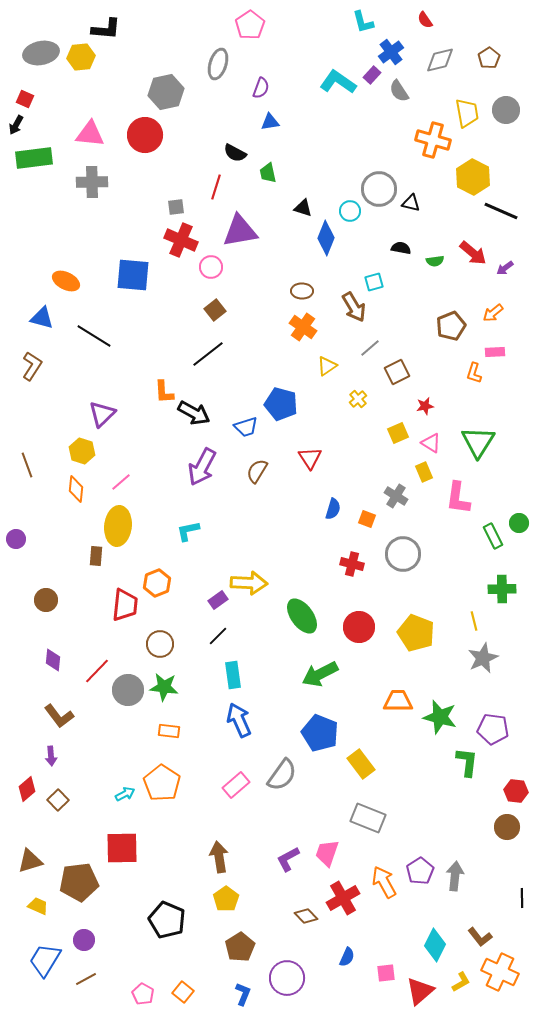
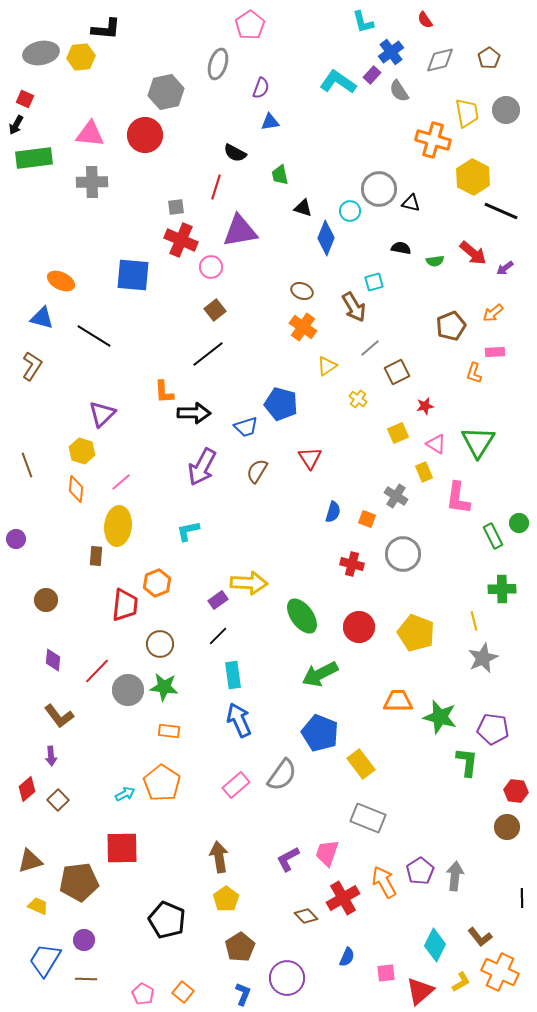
green trapezoid at (268, 173): moved 12 px right, 2 px down
orange ellipse at (66, 281): moved 5 px left
brown ellipse at (302, 291): rotated 20 degrees clockwise
yellow cross at (358, 399): rotated 12 degrees counterclockwise
black arrow at (194, 413): rotated 28 degrees counterclockwise
pink triangle at (431, 443): moved 5 px right, 1 px down
blue semicircle at (333, 509): moved 3 px down
brown line at (86, 979): rotated 30 degrees clockwise
